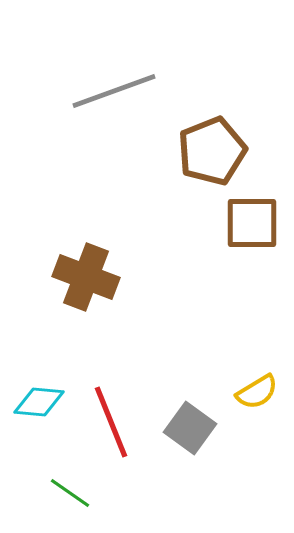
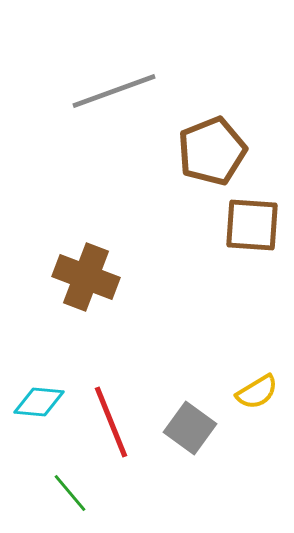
brown square: moved 2 px down; rotated 4 degrees clockwise
green line: rotated 15 degrees clockwise
